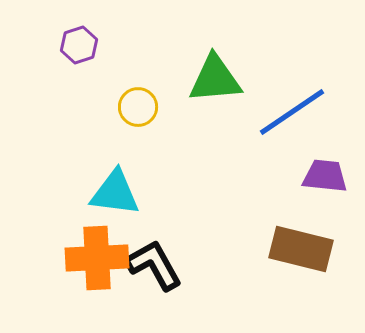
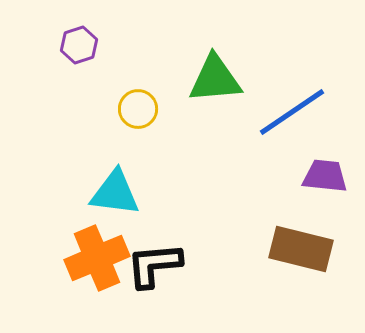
yellow circle: moved 2 px down
orange cross: rotated 20 degrees counterclockwise
black L-shape: rotated 66 degrees counterclockwise
